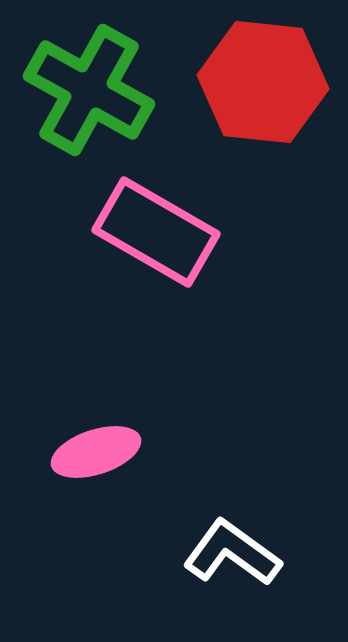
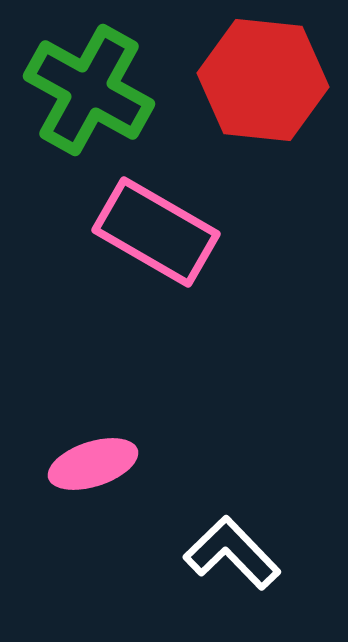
red hexagon: moved 2 px up
pink ellipse: moved 3 px left, 12 px down
white L-shape: rotated 10 degrees clockwise
